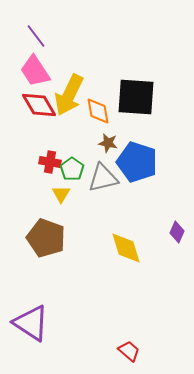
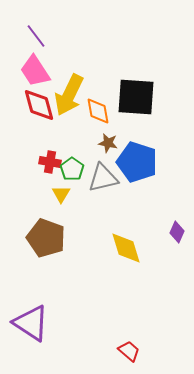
red diamond: rotated 15 degrees clockwise
